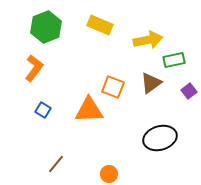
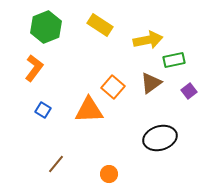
yellow rectangle: rotated 10 degrees clockwise
orange square: rotated 20 degrees clockwise
